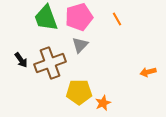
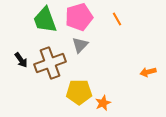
green trapezoid: moved 1 px left, 2 px down
